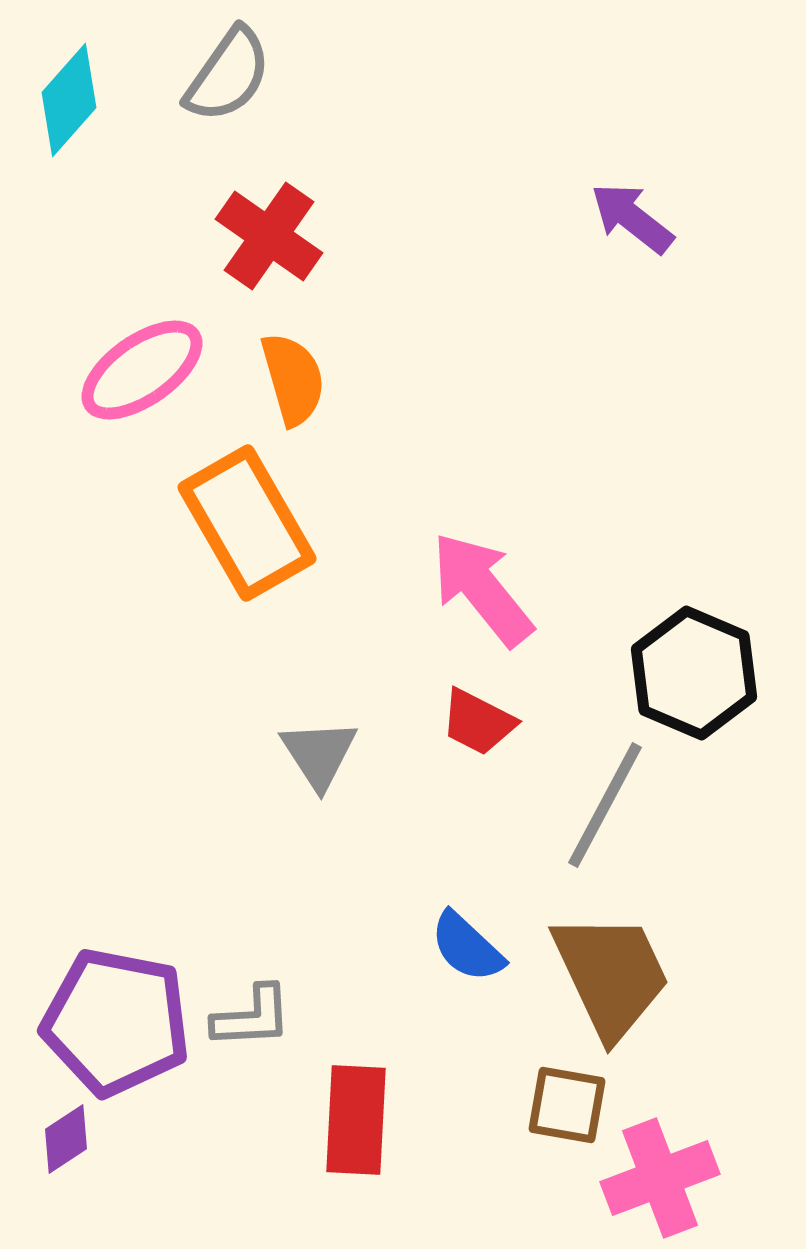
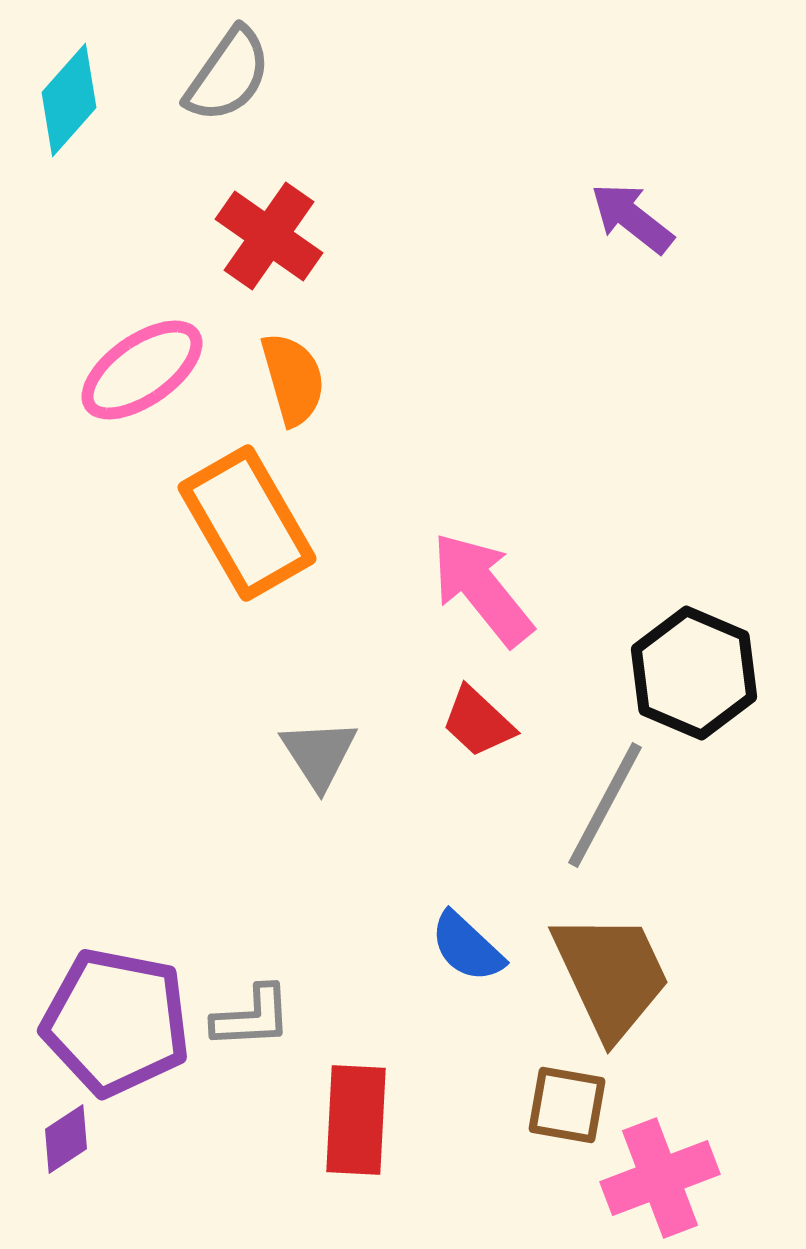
red trapezoid: rotated 16 degrees clockwise
